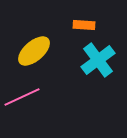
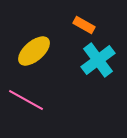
orange rectangle: rotated 25 degrees clockwise
pink line: moved 4 px right, 3 px down; rotated 54 degrees clockwise
